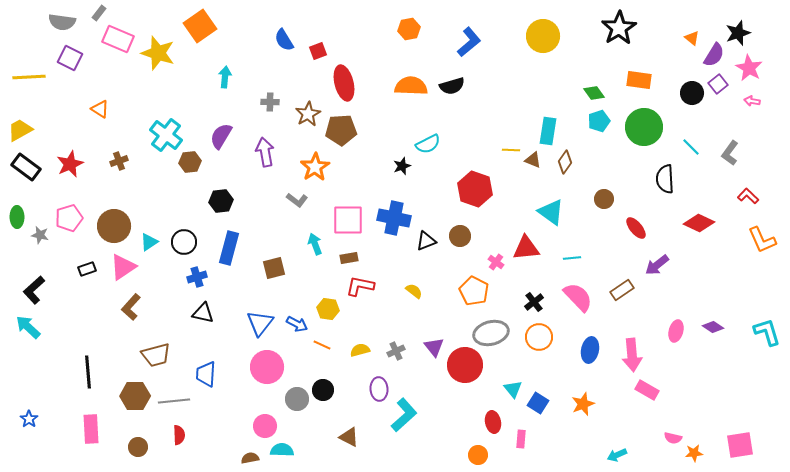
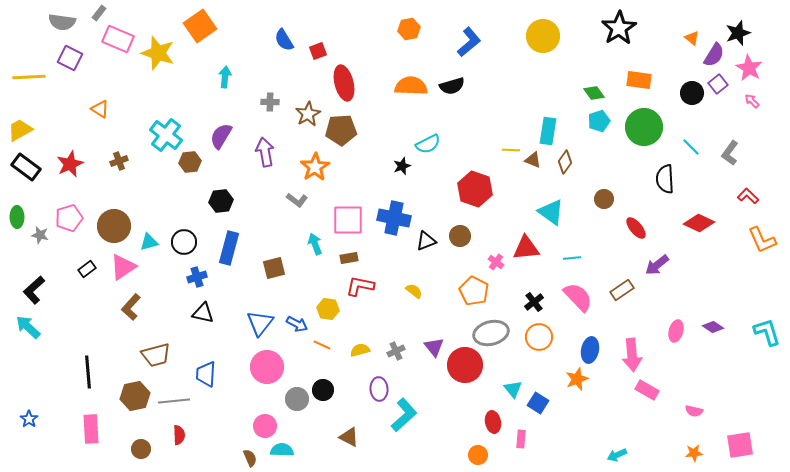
pink arrow at (752, 101): rotated 35 degrees clockwise
cyan triangle at (149, 242): rotated 18 degrees clockwise
black rectangle at (87, 269): rotated 18 degrees counterclockwise
brown hexagon at (135, 396): rotated 12 degrees counterclockwise
orange star at (583, 404): moved 6 px left, 25 px up
pink semicircle at (673, 438): moved 21 px right, 27 px up
brown circle at (138, 447): moved 3 px right, 2 px down
brown semicircle at (250, 458): rotated 78 degrees clockwise
